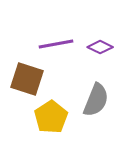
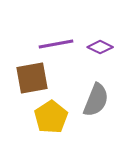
brown square: moved 5 px right, 1 px up; rotated 28 degrees counterclockwise
